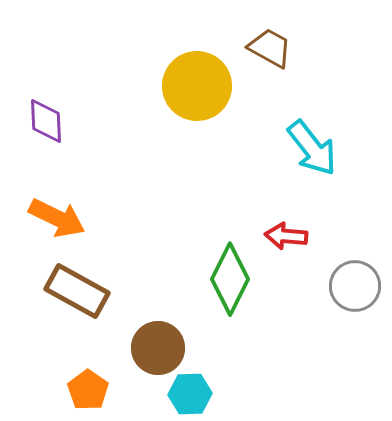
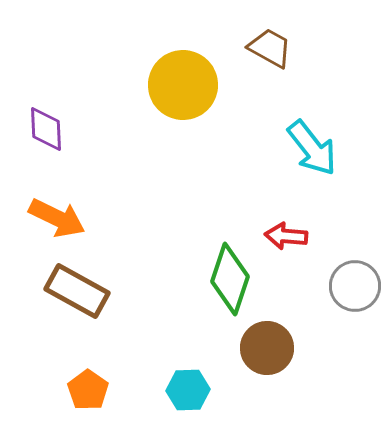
yellow circle: moved 14 px left, 1 px up
purple diamond: moved 8 px down
green diamond: rotated 8 degrees counterclockwise
brown circle: moved 109 px right
cyan hexagon: moved 2 px left, 4 px up
